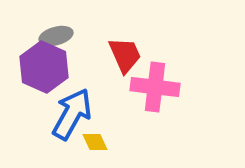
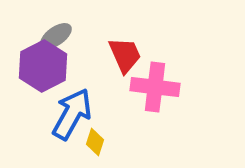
gray ellipse: rotated 20 degrees counterclockwise
purple hexagon: moved 1 px left, 1 px up; rotated 9 degrees clockwise
yellow diamond: rotated 44 degrees clockwise
